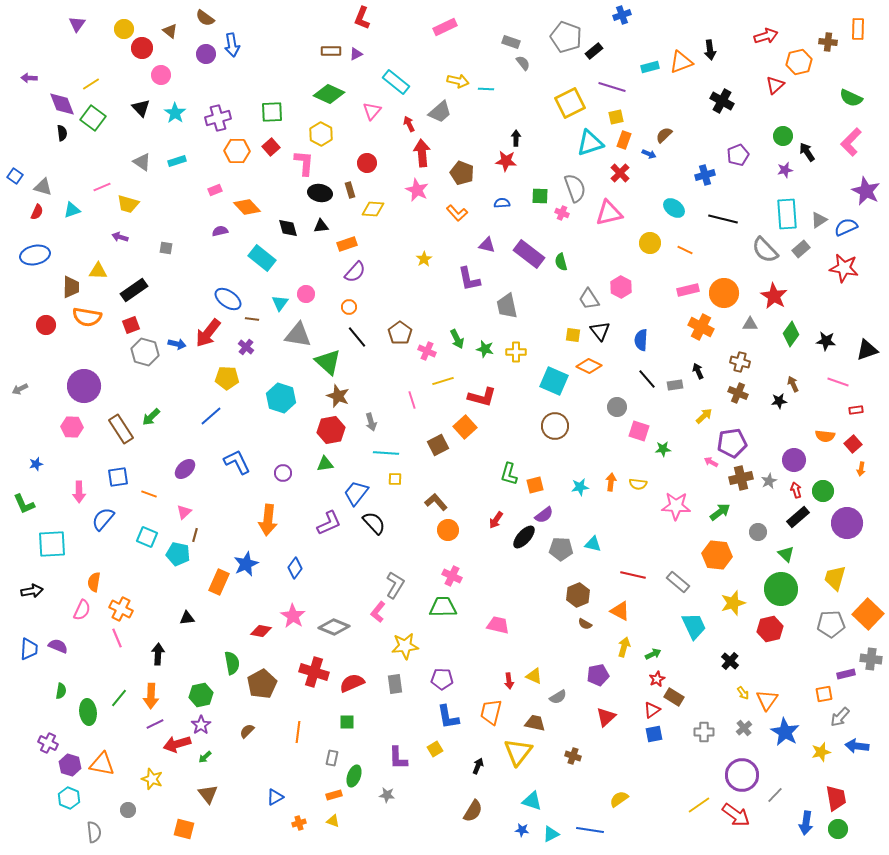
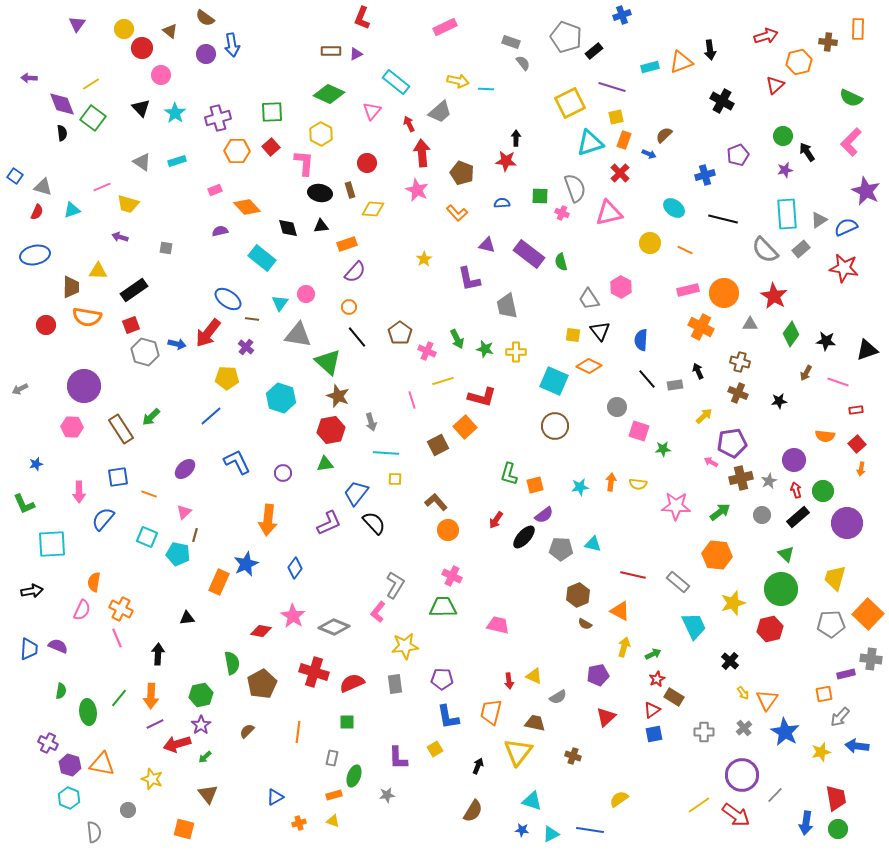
brown arrow at (793, 384): moved 13 px right, 11 px up; rotated 126 degrees counterclockwise
red square at (853, 444): moved 4 px right
gray circle at (758, 532): moved 4 px right, 17 px up
gray star at (387, 795): rotated 14 degrees counterclockwise
